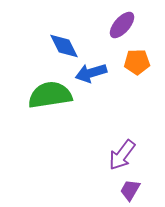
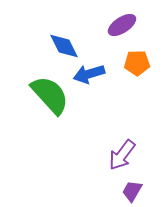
purple ellipse: rotated 16 degrees clockwise
orange pentagon: moved 1 px down
blue arrow: moved 2 px left, 1 px down
green semicircle: rotated 57 degrees clockwise
purple trapezoid: moved 2 px right, 1 px down
